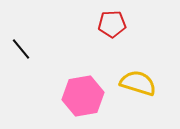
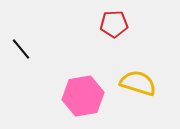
red pentagon: moved 2 px right
